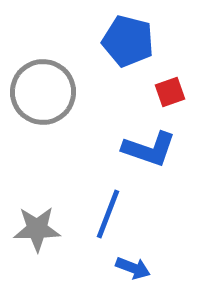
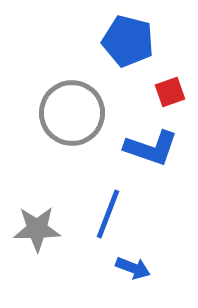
gray circle: moved 29 px right, 21 px down
blue L-shape: moved 2 px right, 1 px up
